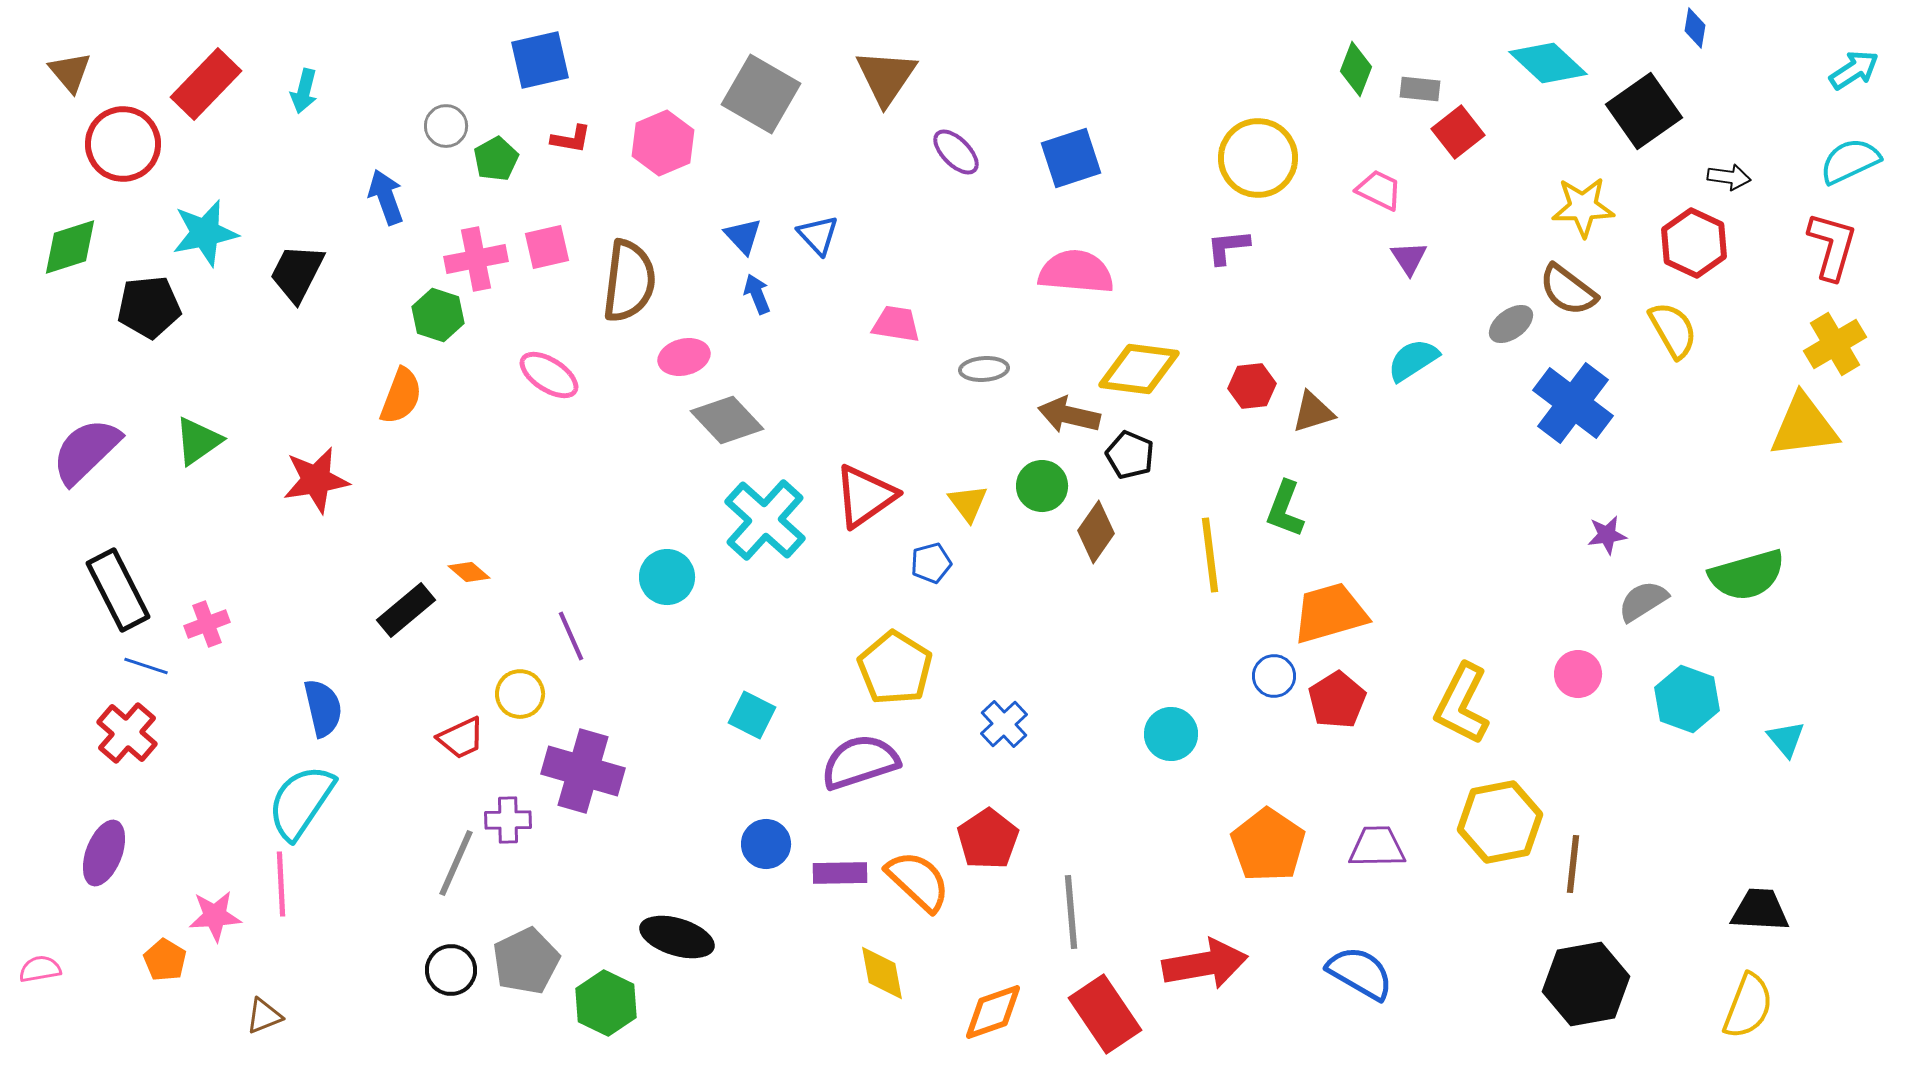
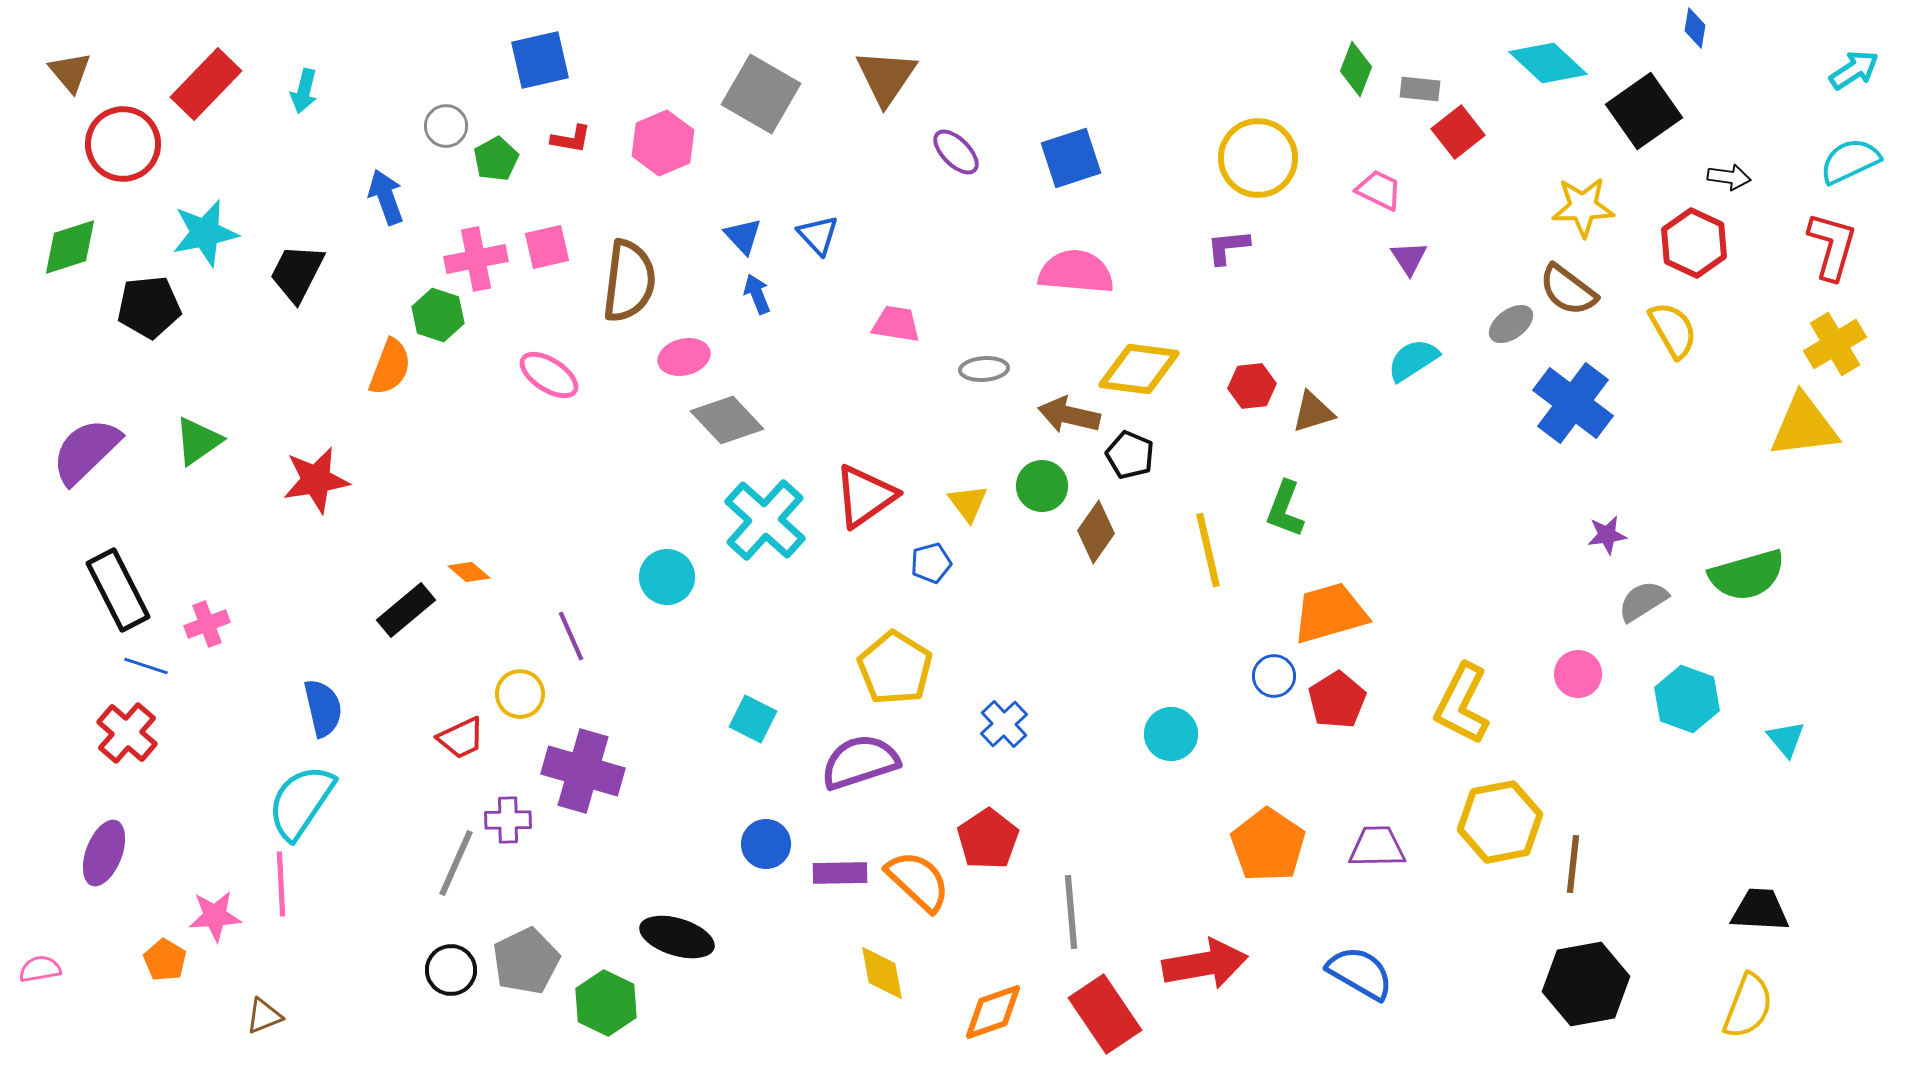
orange semicircle at (401, 396): moved 11 px left, 29 px up
yellow line at (1210, 555): moved 2 px left, 5 px up; rotated 6 degrees counterclockwise
cyan square at (752, 715): moved 1 px right, 4 px down
